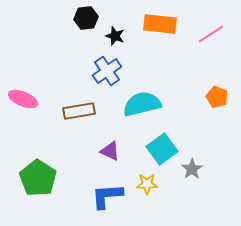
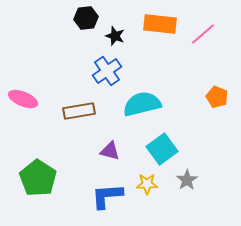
pink line: moved 8 px left; rotated 8 degrees counterclockwise
purple triangle: rotated 10 degrees counterclockwise
gray star: moved 5 px left, 11 px down
